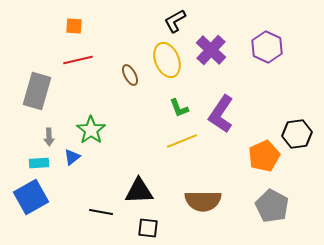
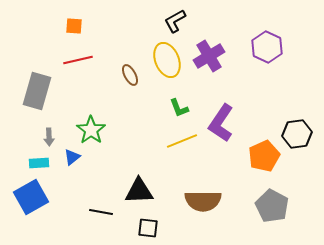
purple cross: moved 2 px left, 6 px down; rotated 16 degrees clockwise
purple L-shape: moved 9 px down
